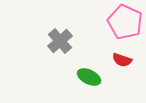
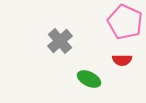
red semicircle: rotated 18 degrees counterclockwise
green ellipse: moved 2 px down
